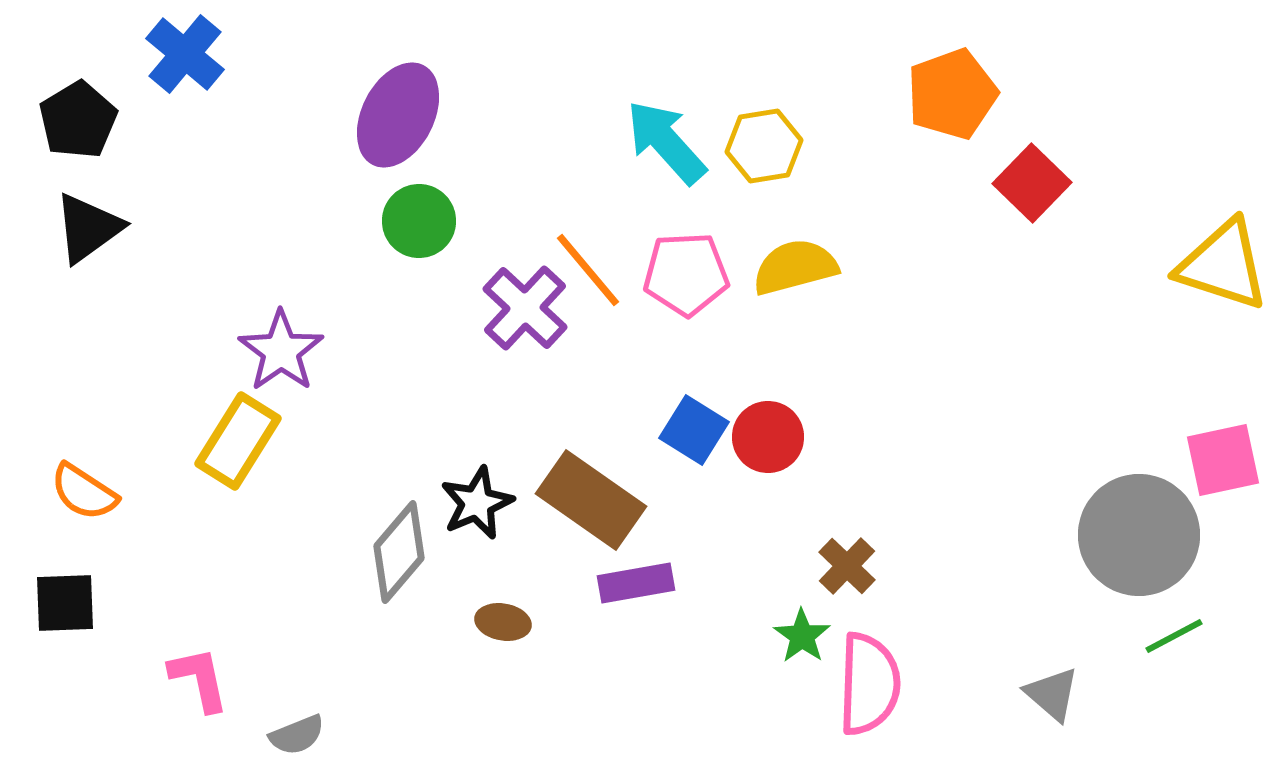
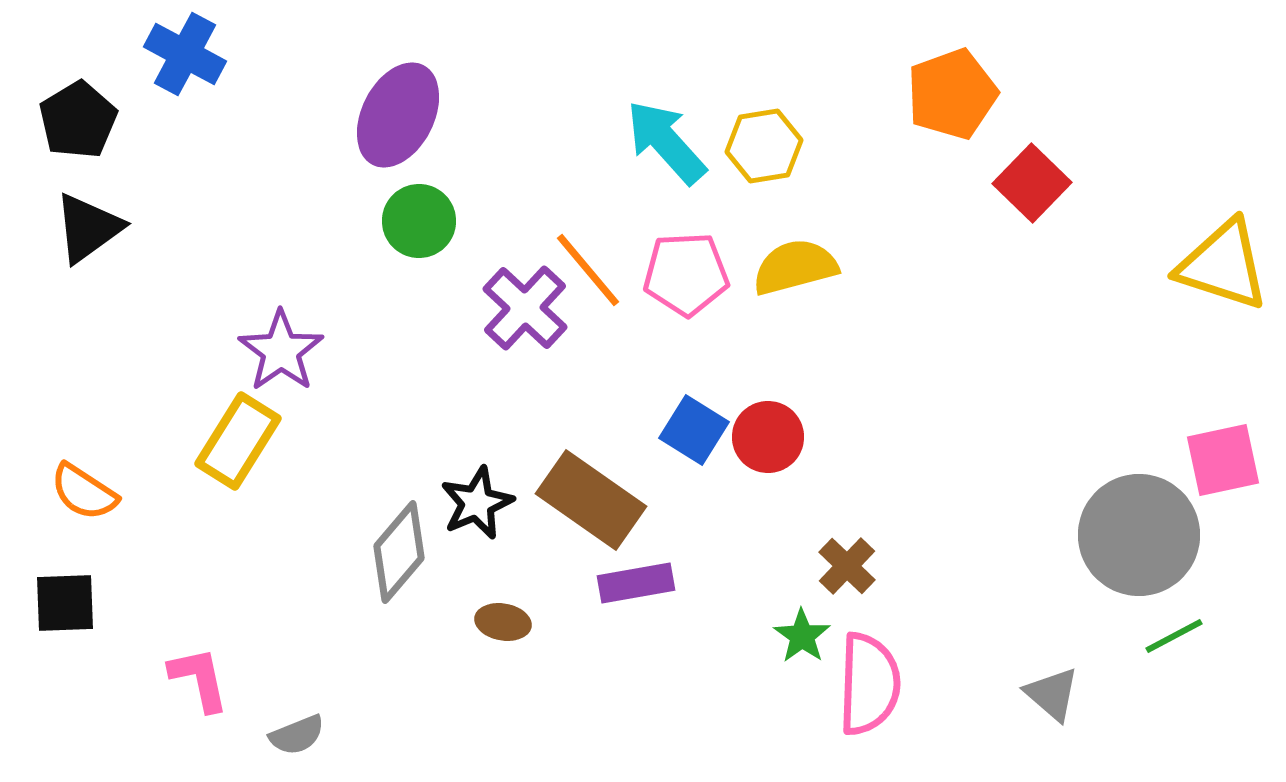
blue cross: rotated 12 degrees counterclockwise
